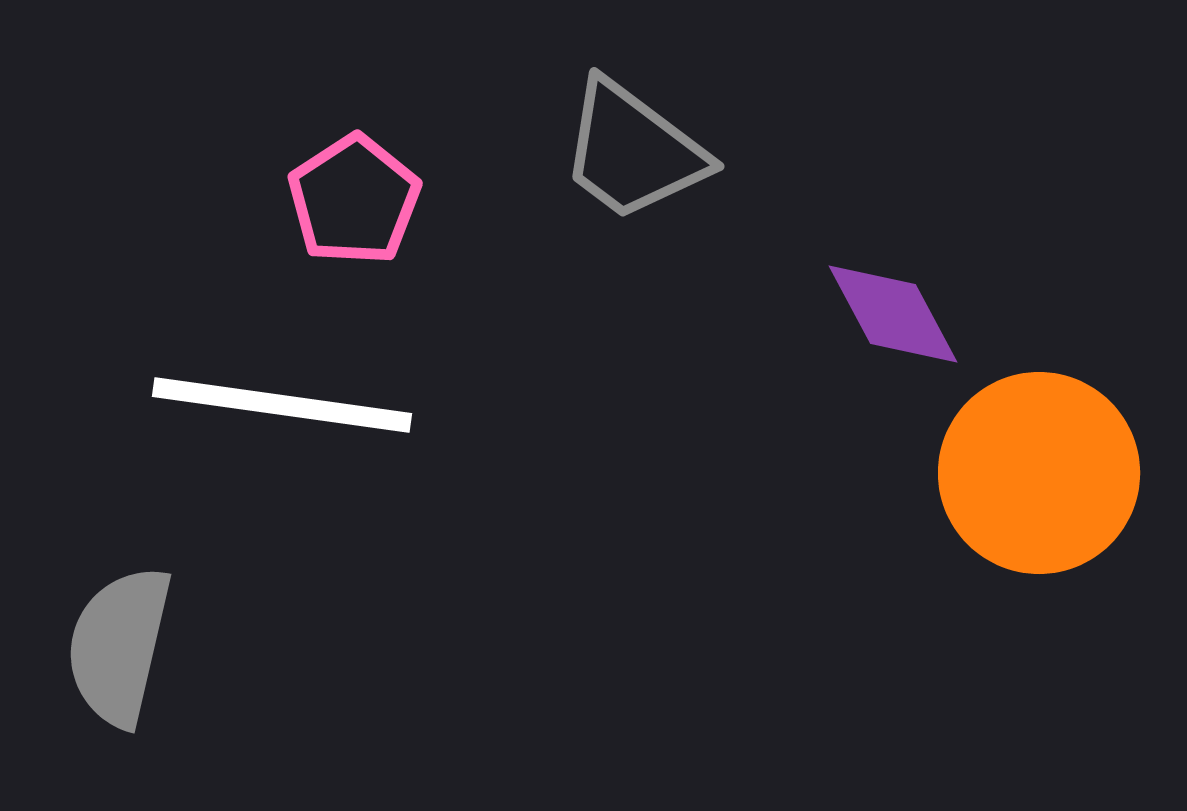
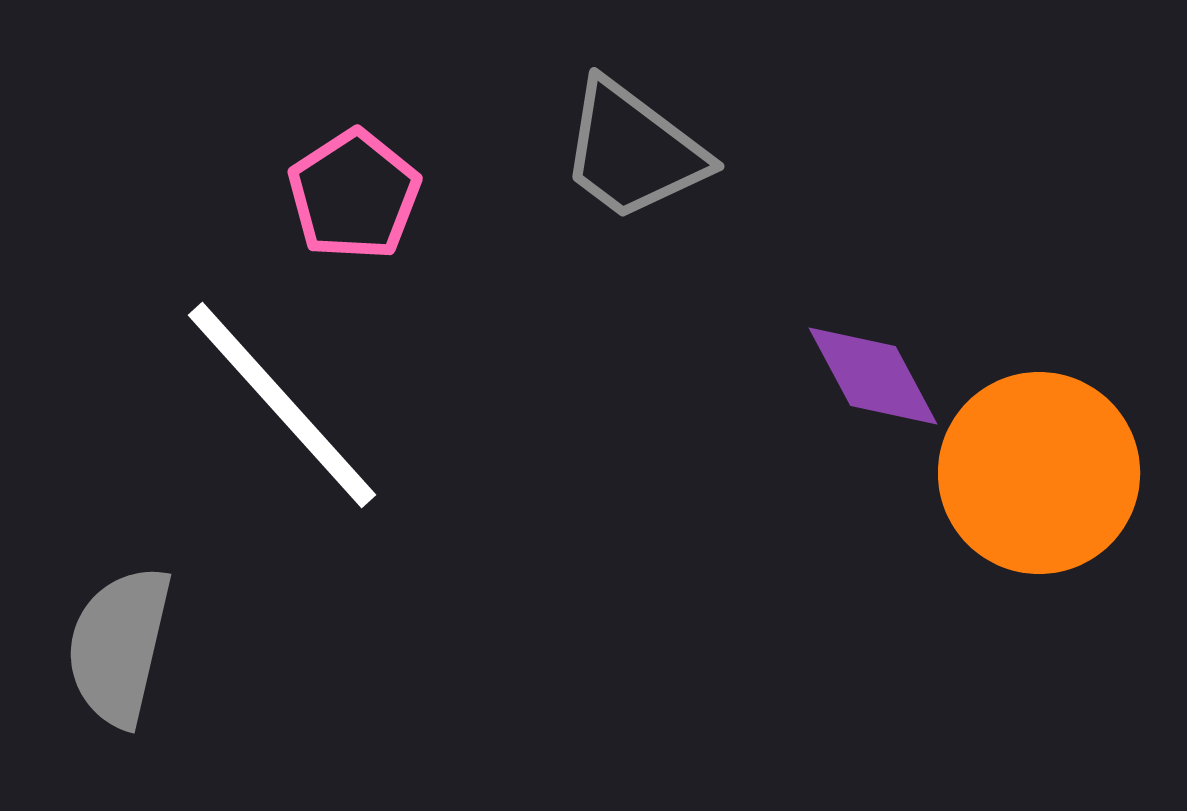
pink pentagon: moved 5 px up
purple diamond: moved 20 px left, 62 px down
white line: rotated 40 degrees clockwise
